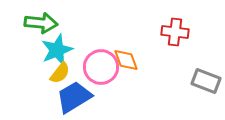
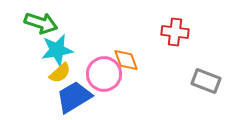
green arrow: rotated 12 degrees clockwise
cyan star: rotated 12 degrees clockwise
pink circle: moved 3 px right, 7 px down
yellow semicircle: rotated 10 degrees clockwise
